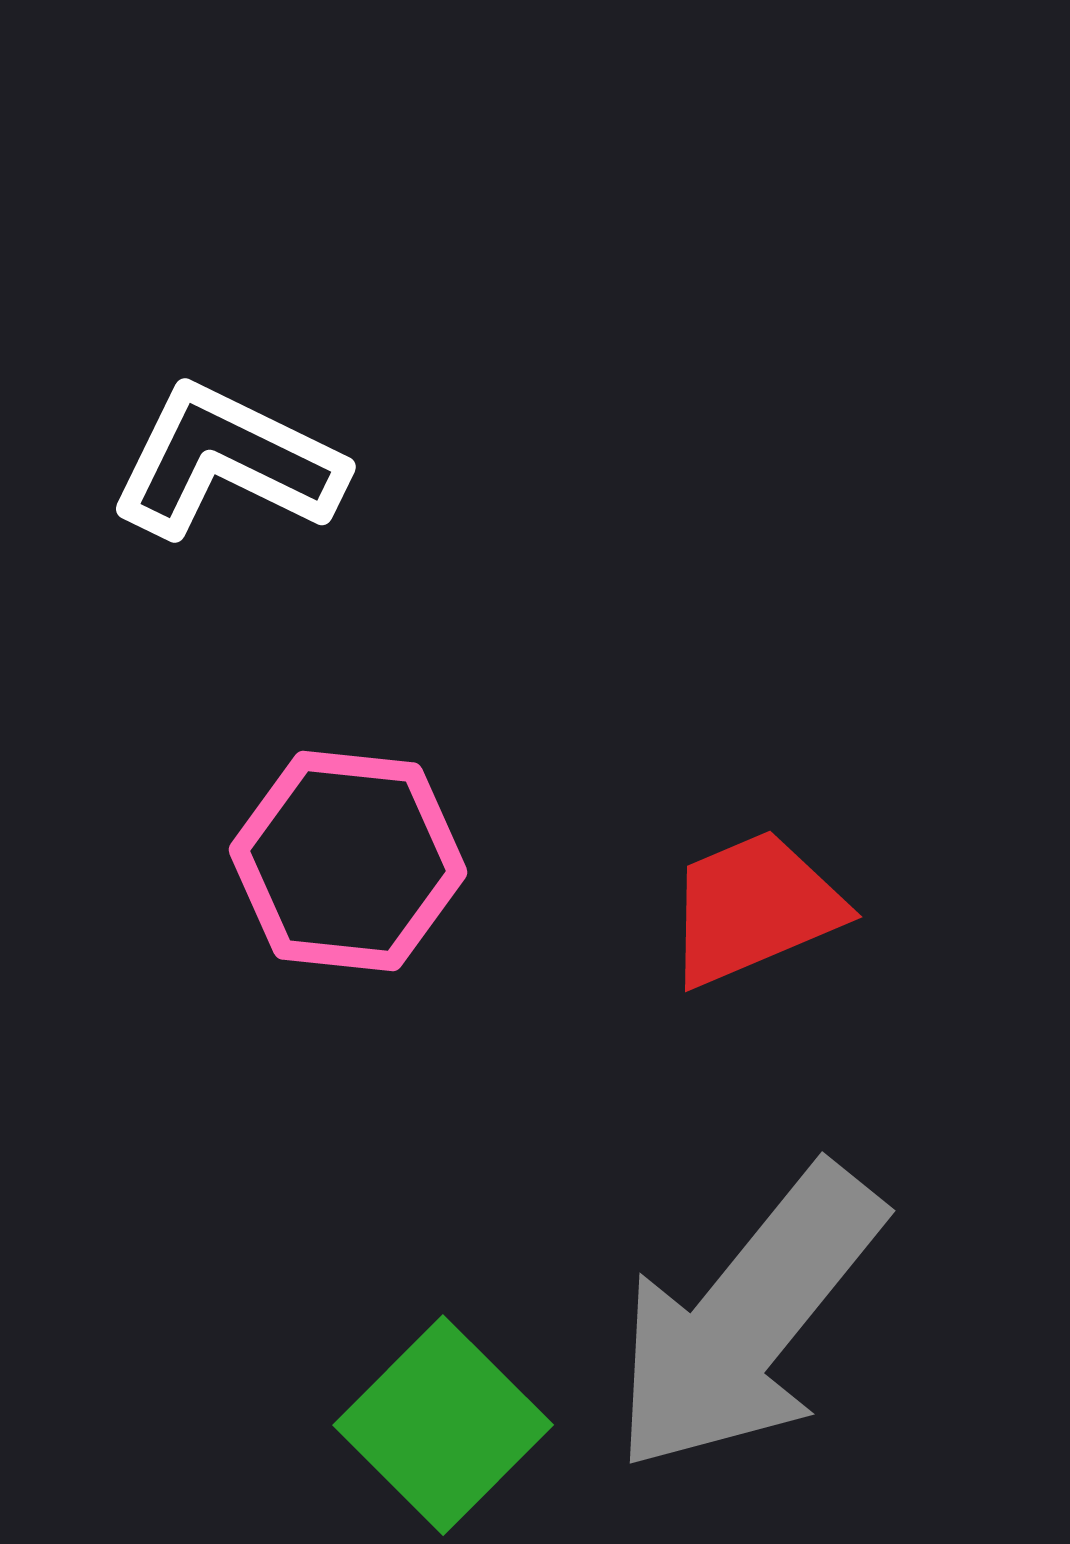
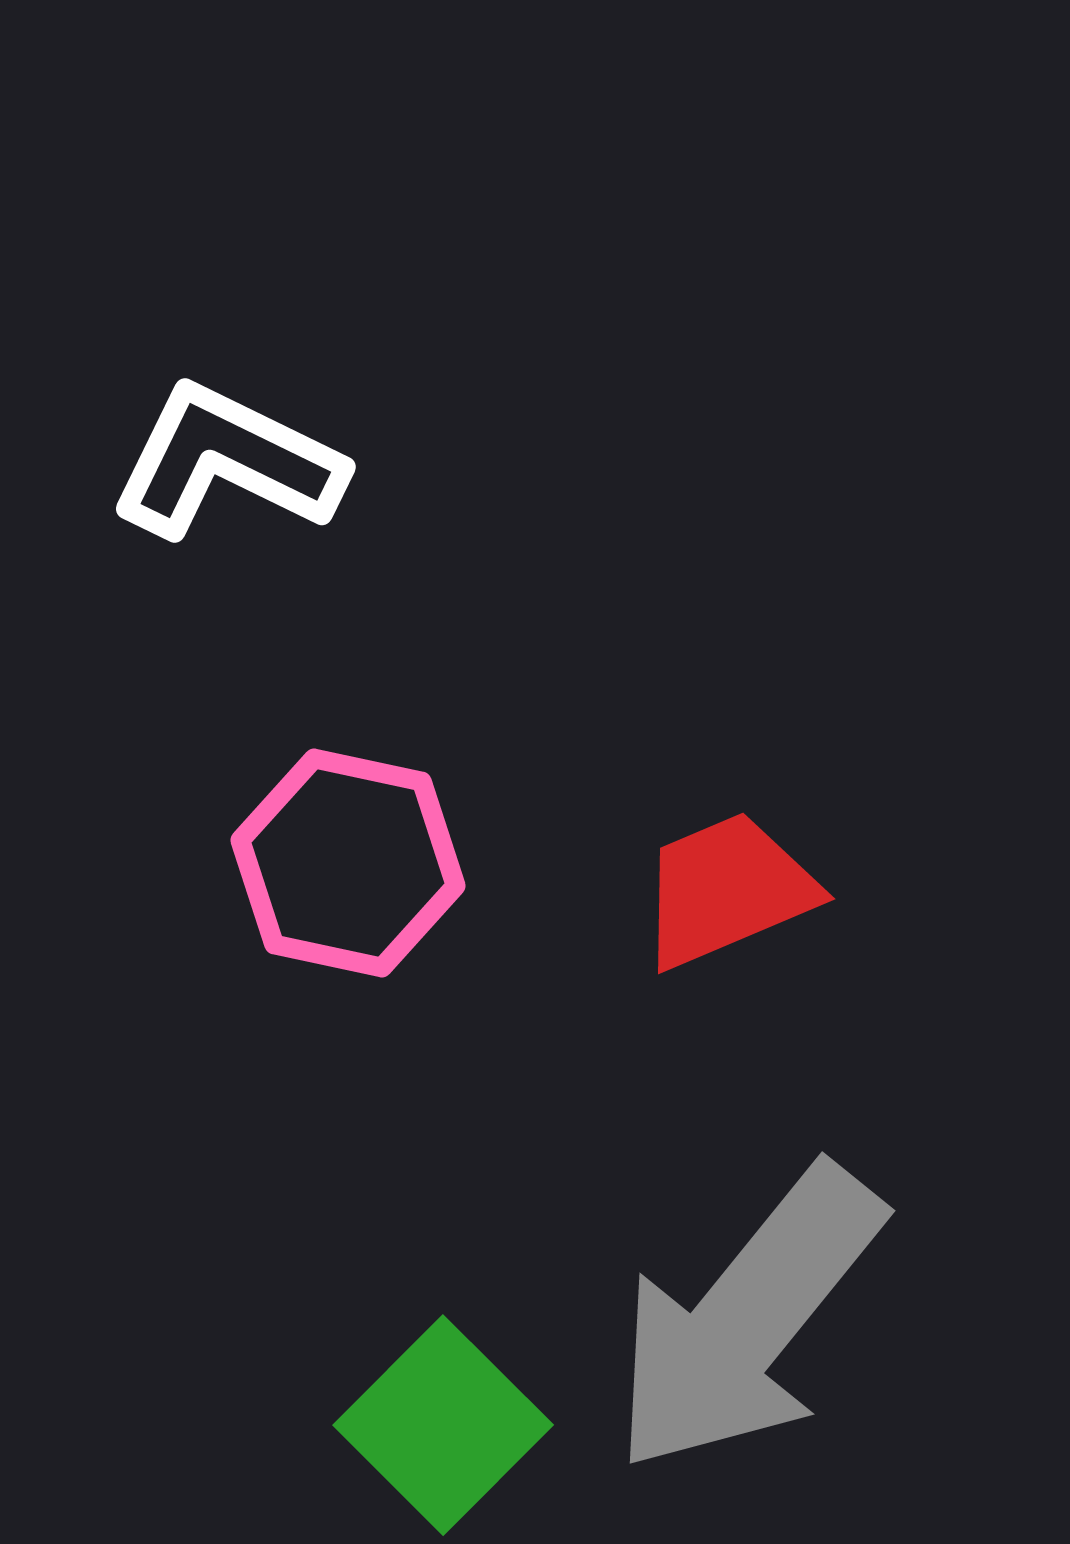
pink hexagon: moved 2 px down; rotated 6 degrees clockwise
red trapezoid: moved 27 px left, 18 px up
